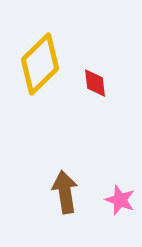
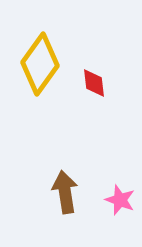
yellow diamond: rotated 10 degrees counterclockwise
red diamond: moved 1 px left
